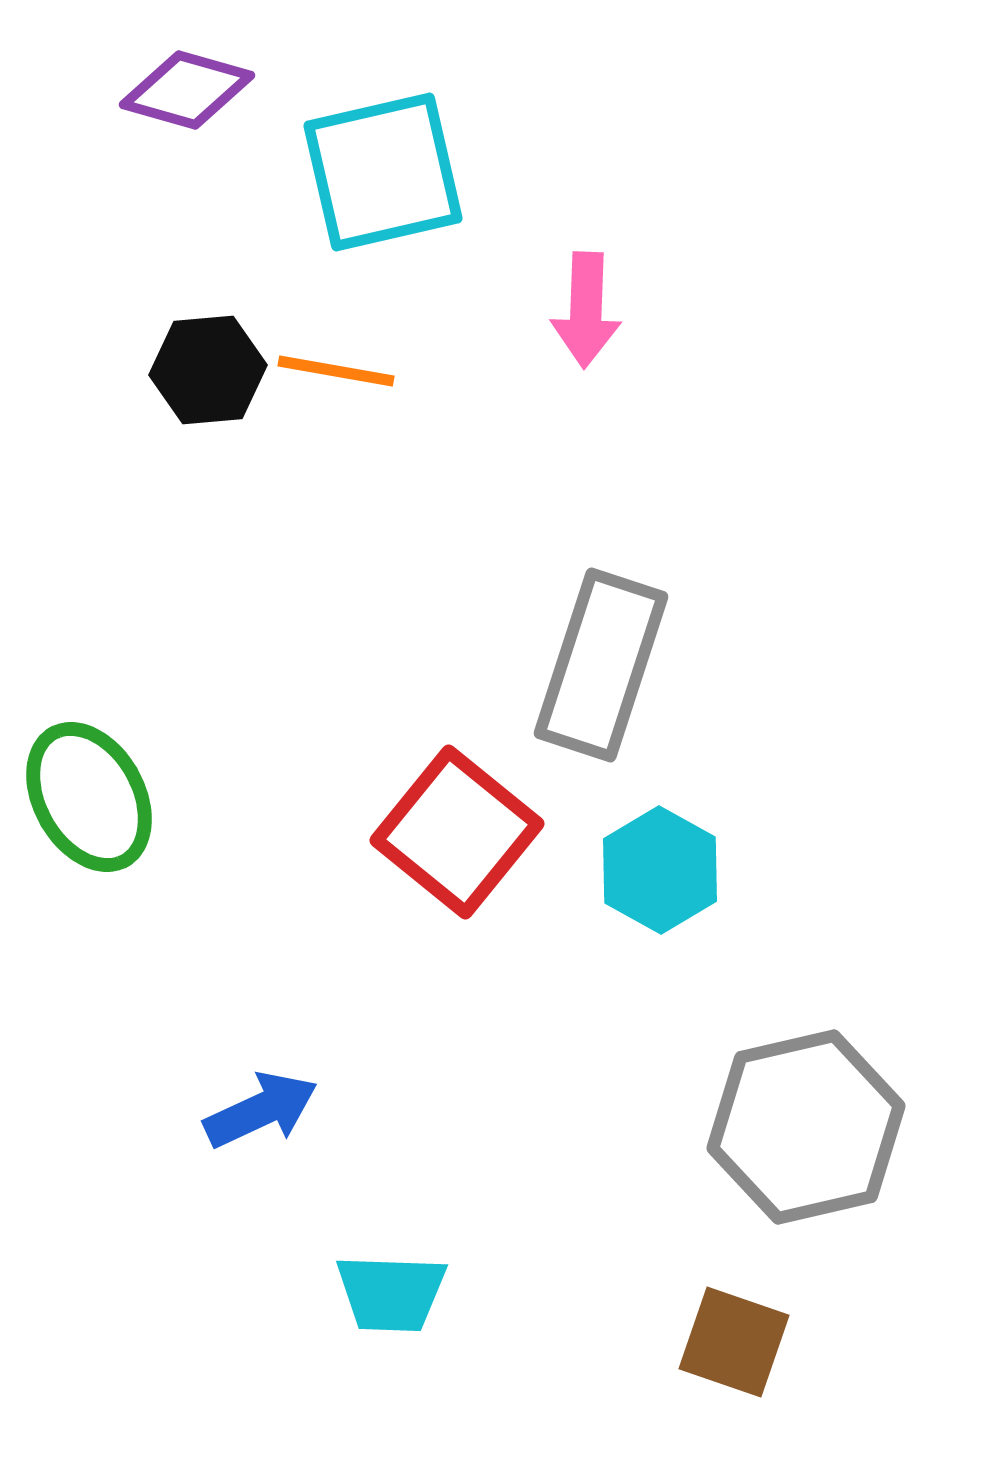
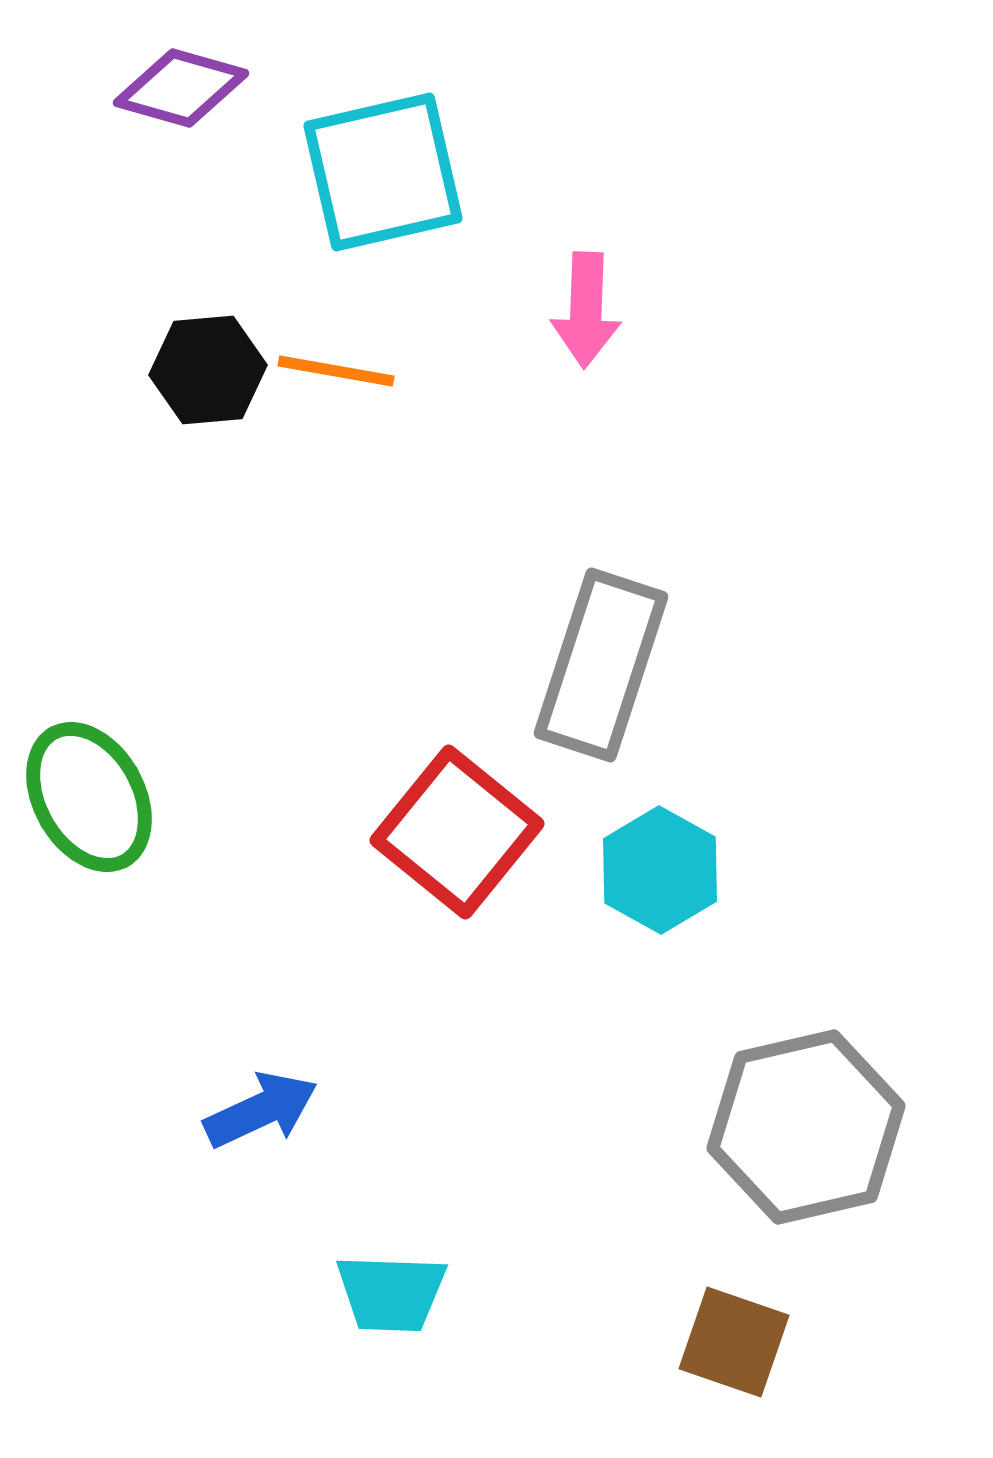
purple diamond: moved 6 px left, 2 px up
